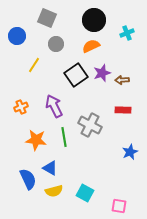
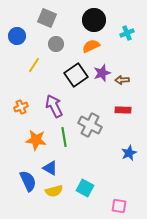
blue star: moved 1 px left, 1 px down
blue semicircle: moved 2 px down
cyan square: moved 5 px up
